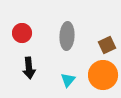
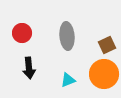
gray ellipse: rotated 8 degrees counterclockwise
orange circle: moved 1 px right, 1 px up
cyan triangle: rotated 28 degrees clockwise
